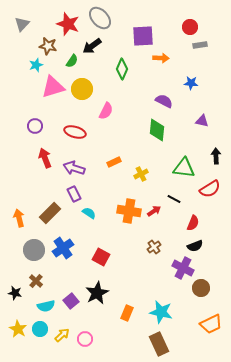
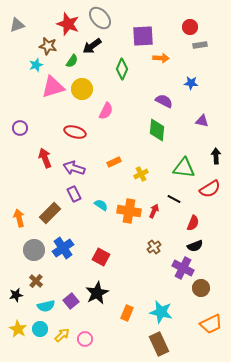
gray triangle at (22, 24): moved 5 px left, 1 px down; rotated 28 degrees clockwise
purple circle at (35, 126): moved 15 px left, 2 px down
red arrow at (154, 211): rotated 32 degrees counterclockwise
cyan semicircle at (89, 213): moved 12 px right, 8 px up
black star at (15, 293): moved 1 px right, 2 px down; rotated 24 degrees counterclockwise
